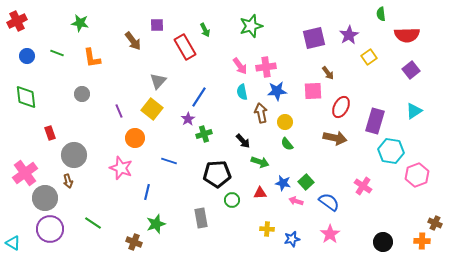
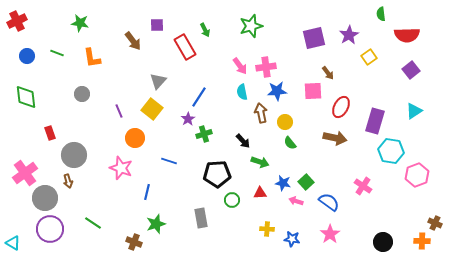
green semicircle at (287, 144): moved 3 px right, 1 px up
blue star at (292, 239): rotated 21 degrees clockwise
